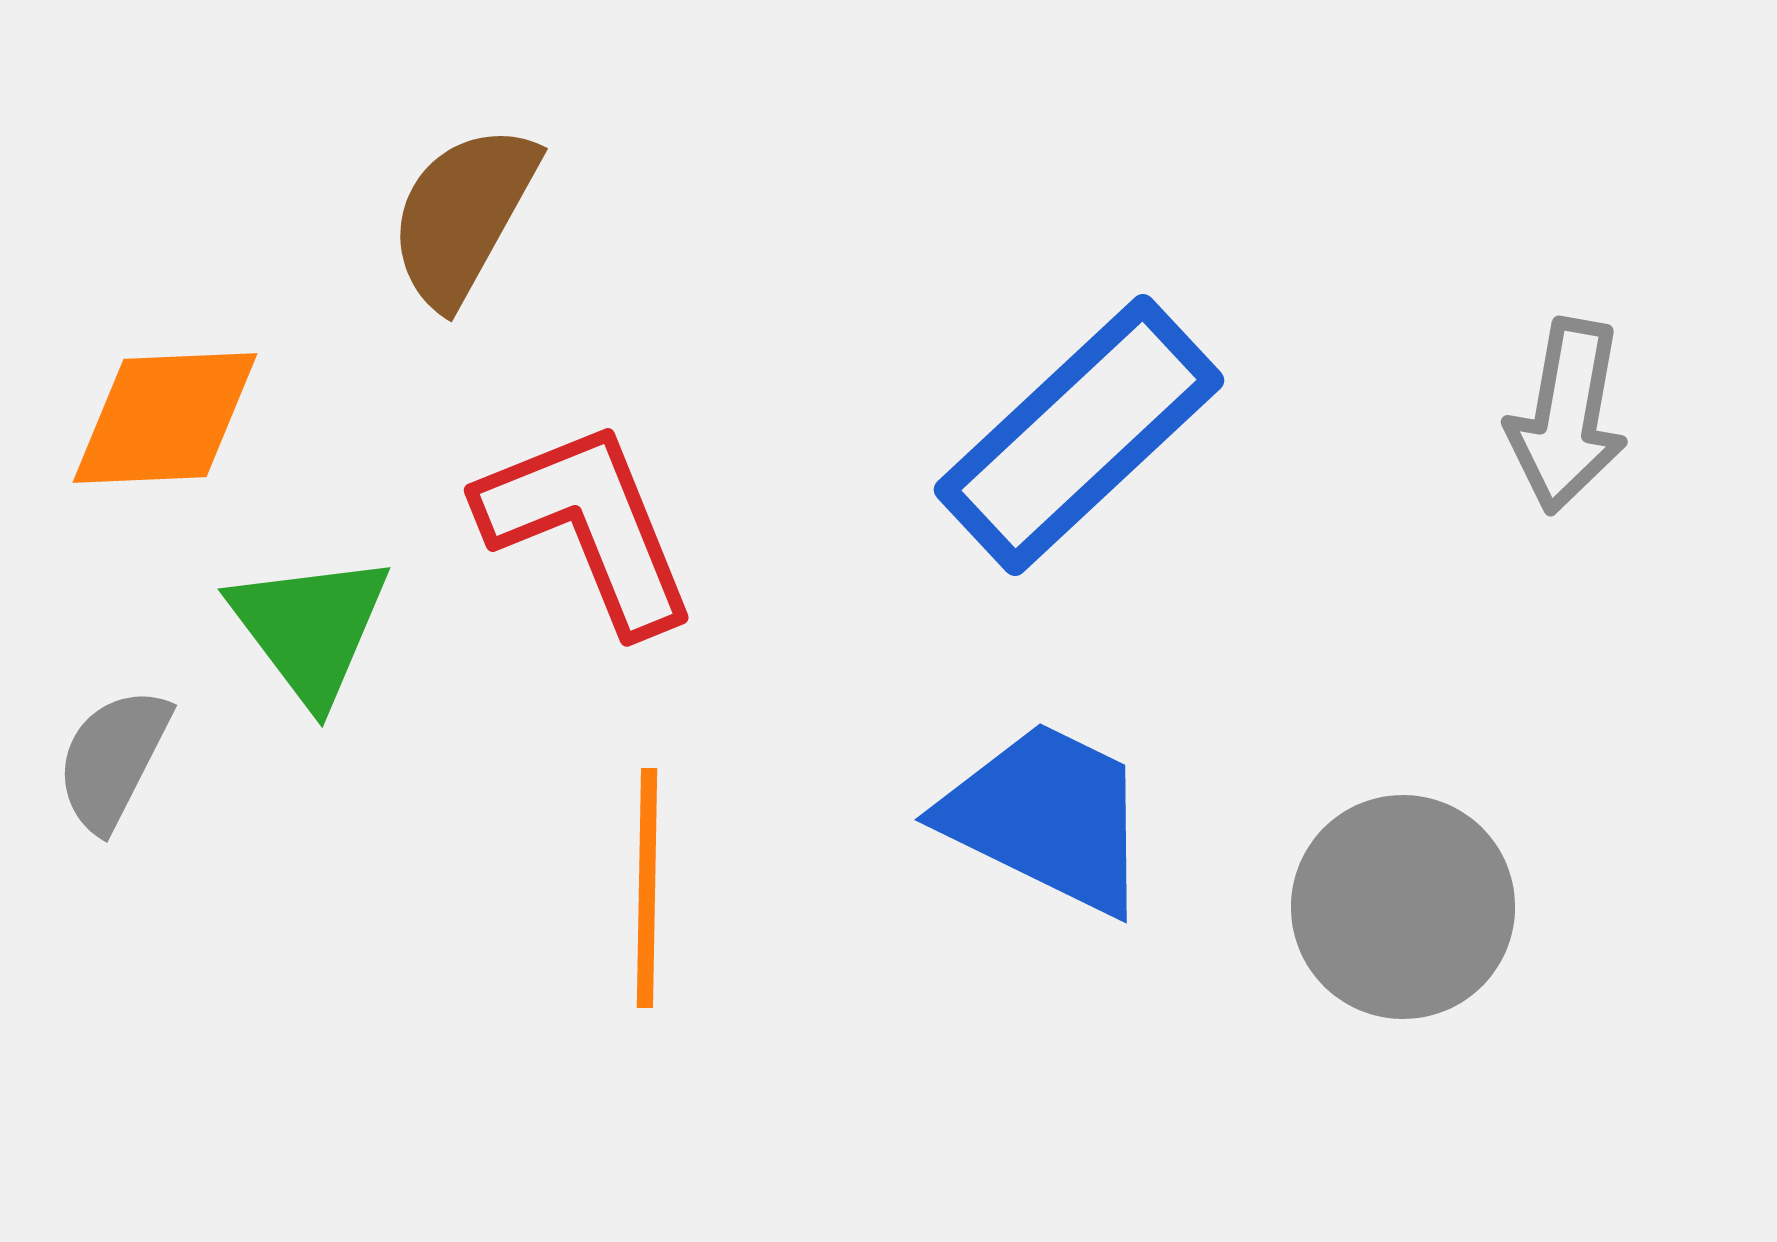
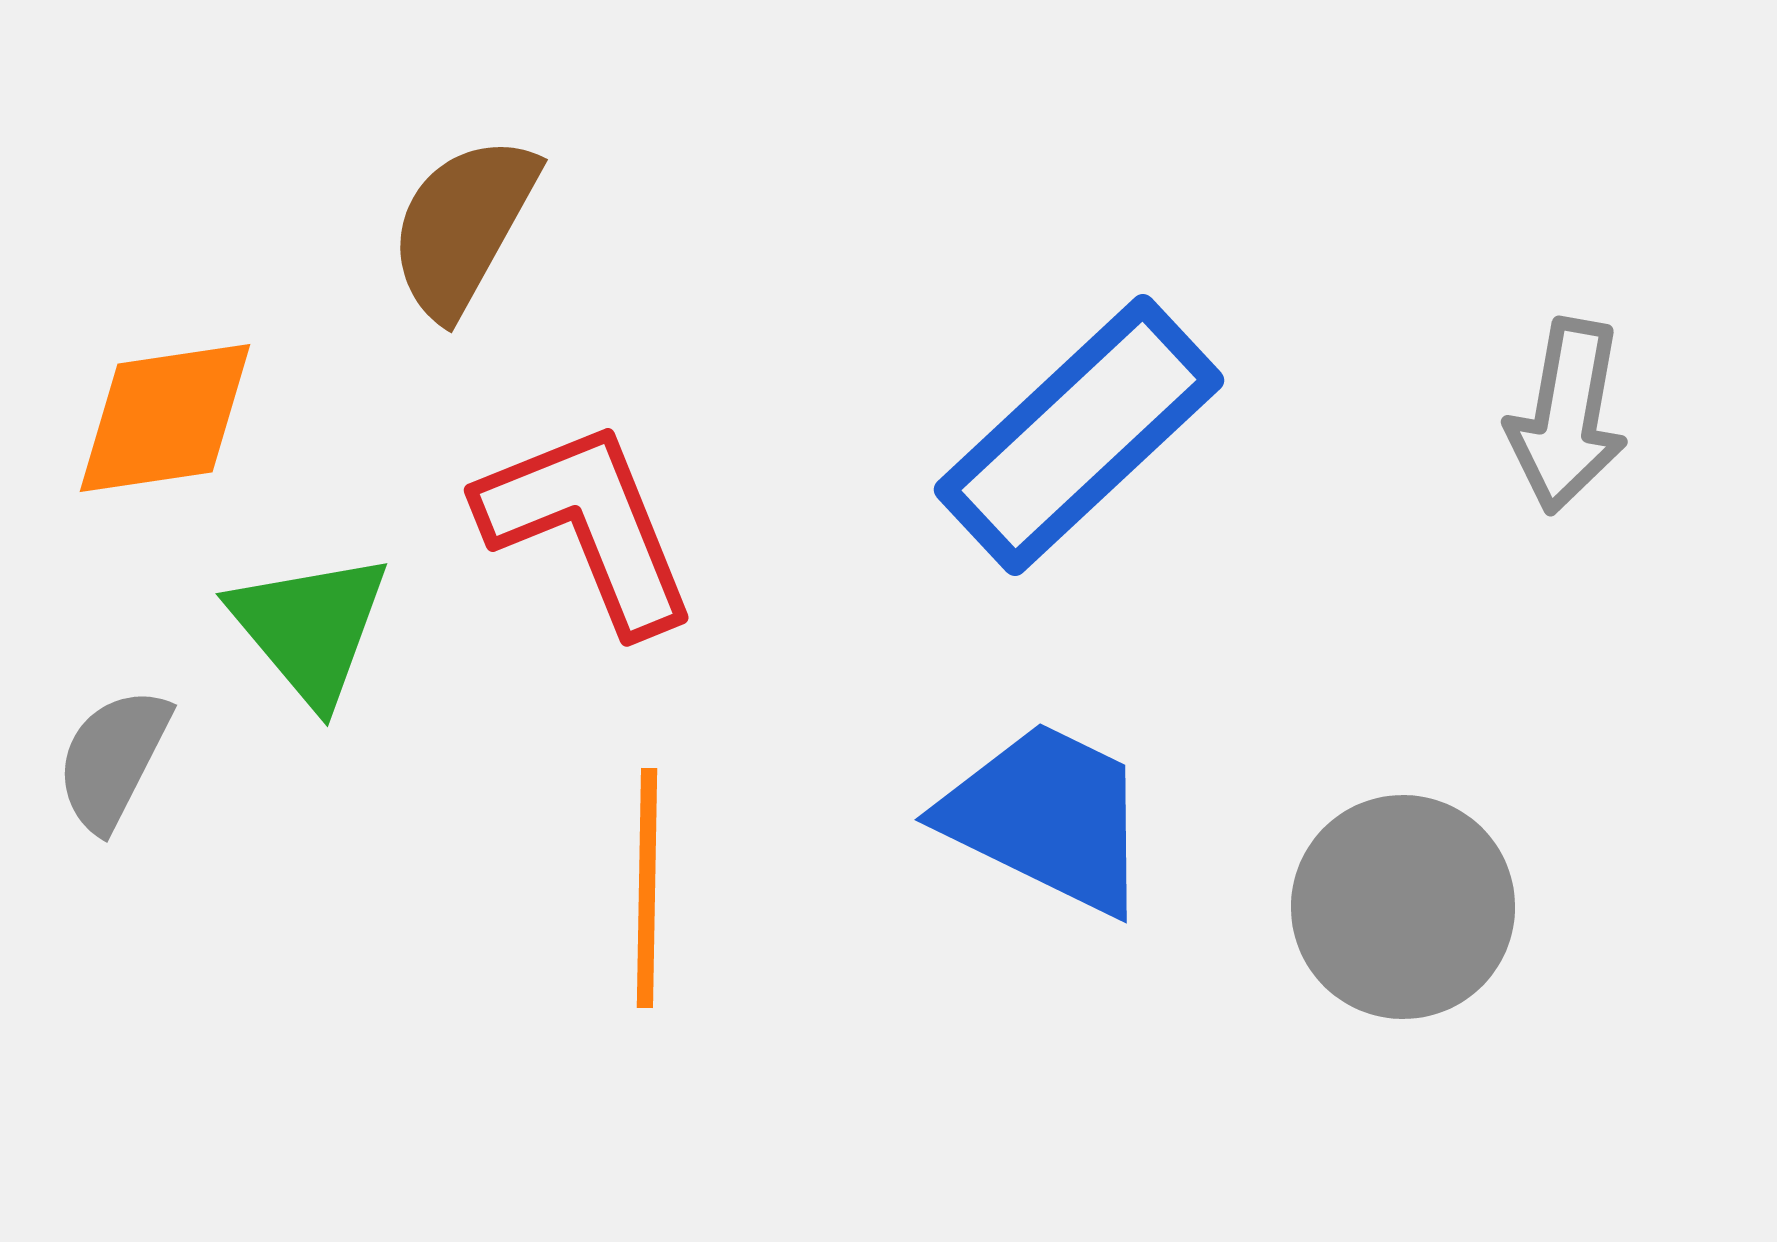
brown semicircle: moved 11 px down
orange diamond: rotated 6 degrees counterclockwise
green triangle: rotated 3 degrees counterclockwise
